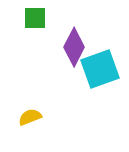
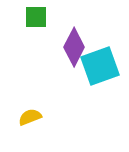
green square: moved 1 px right, 1 px up
cyan square: moved 3 px up
